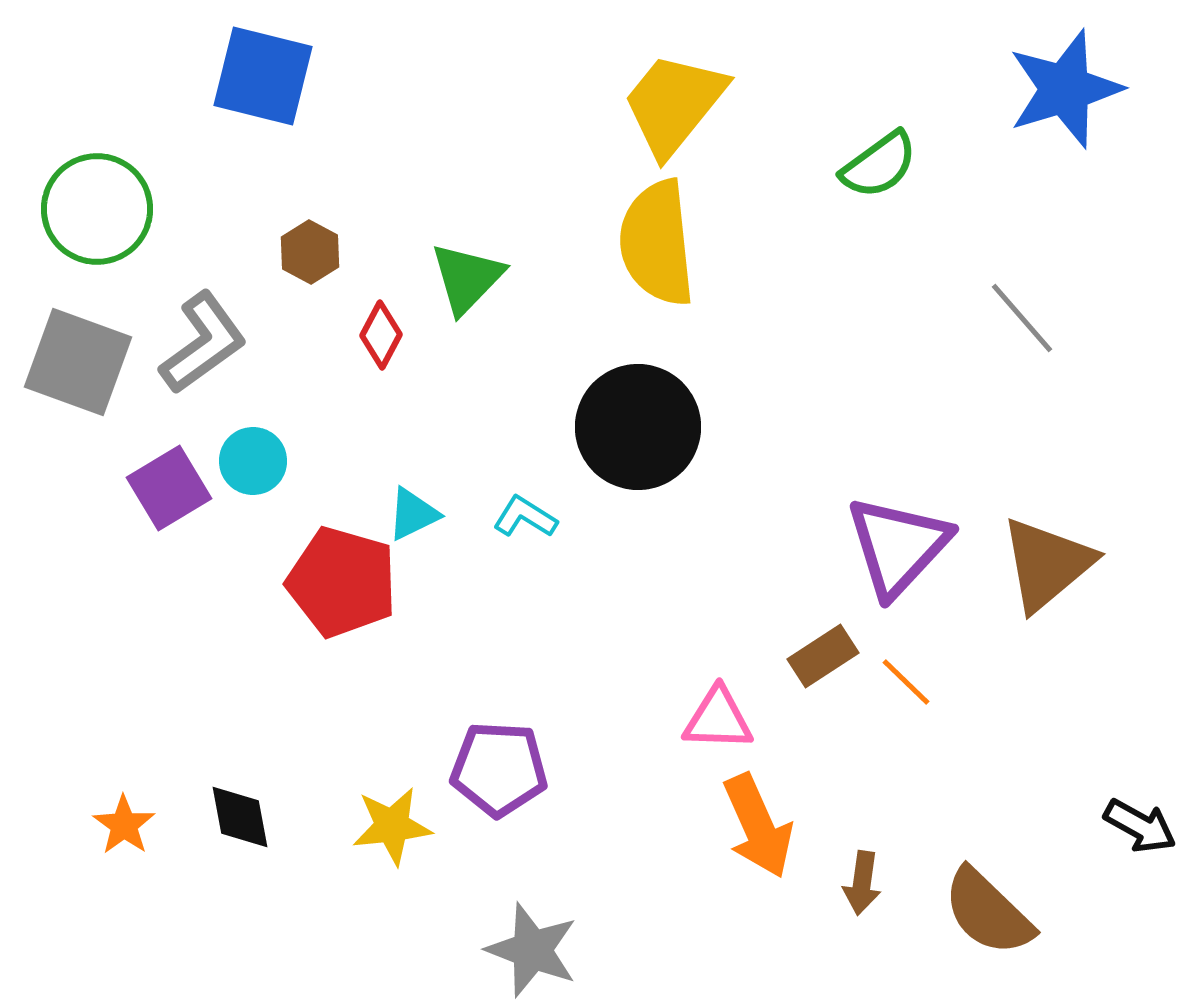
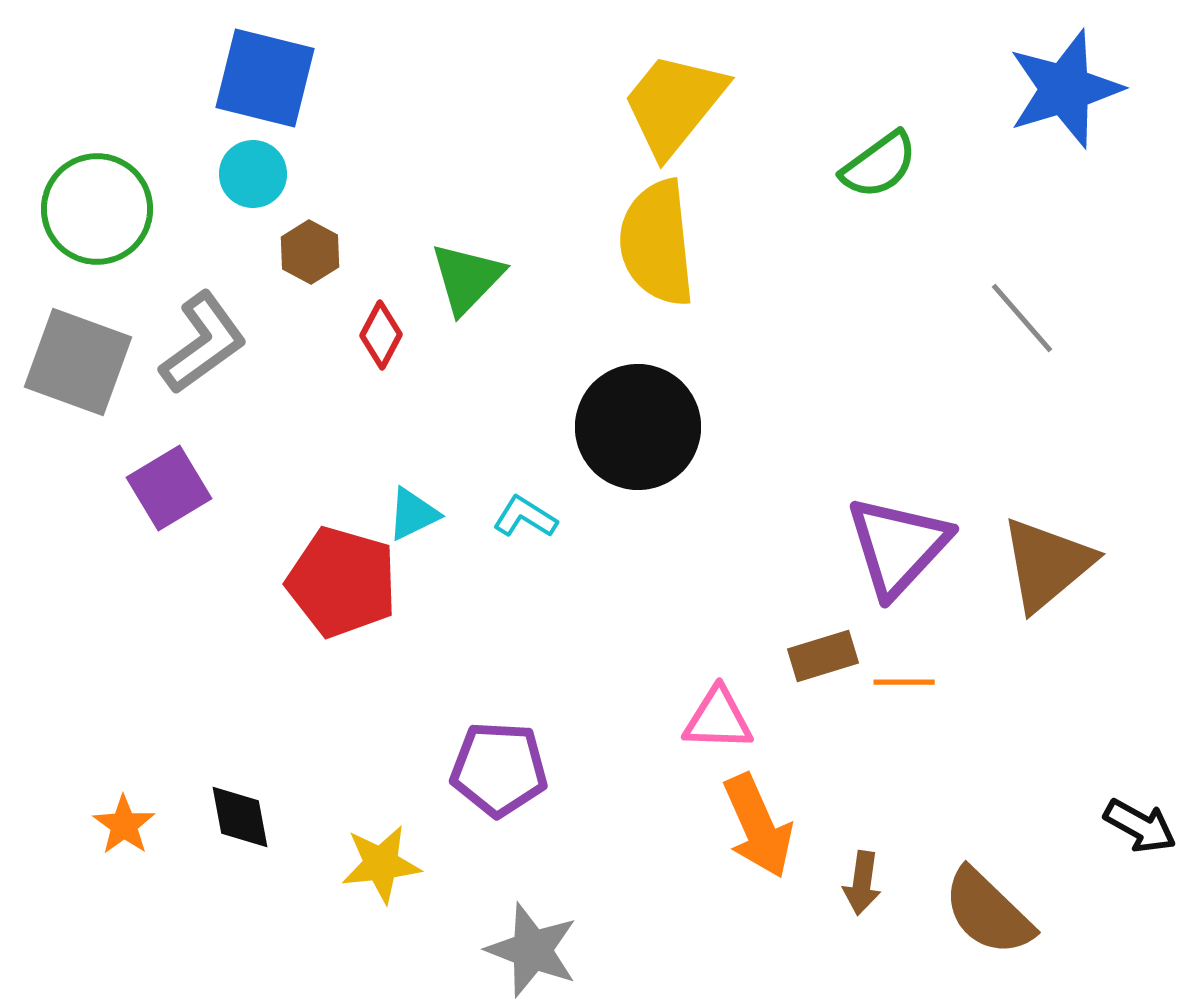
blue square: moved 2 px right, 2 px down
cyan circle: moved 287 px up
brown rectangle: rotated 16 degrees clockwise
orange line: moved 2 px left; rotated 44 degrees counterclockwise
yellow star: moved 11 px left, 38 px down
